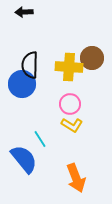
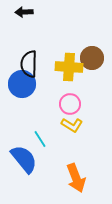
black semicircle: moved 1 px left, 1 px up
